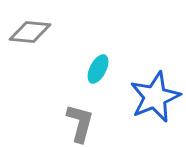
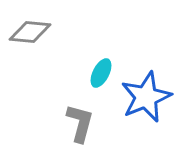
cyan ellipse: moved 3 px right, 4 px down
blue star: moved 9 px left
